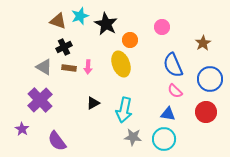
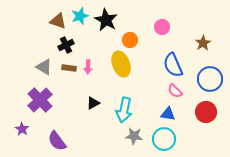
black star: moved 4 px up
black cross: moved 2 px right, 2 px up
gray star: moved 1 px right, 1 px up
